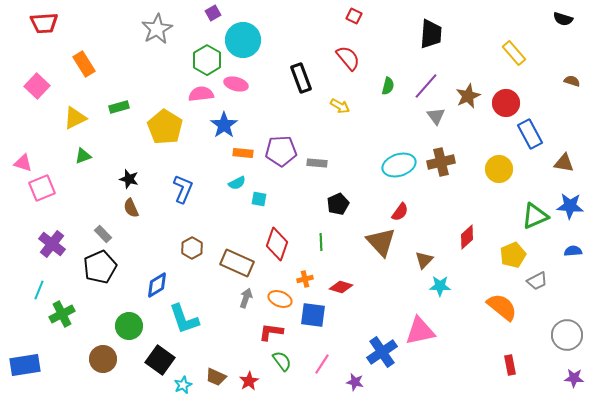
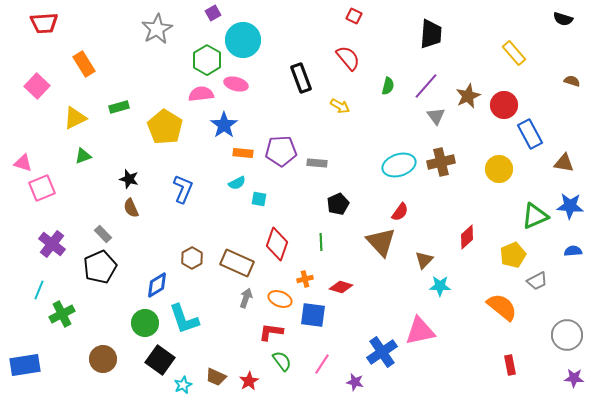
red circle at (506, 103): moved 2 px left, 2 px down
brown hexagon at (192, 248): moved 10 px down
green circle at (129, 326): moved 16 px right, 3 px up
